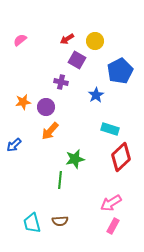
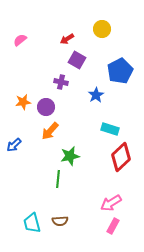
yellow circle: moved 7 px right, 12 px up
green star: moved 5 px left, 3 px up
green line: moved 2 px left, 1 px up
